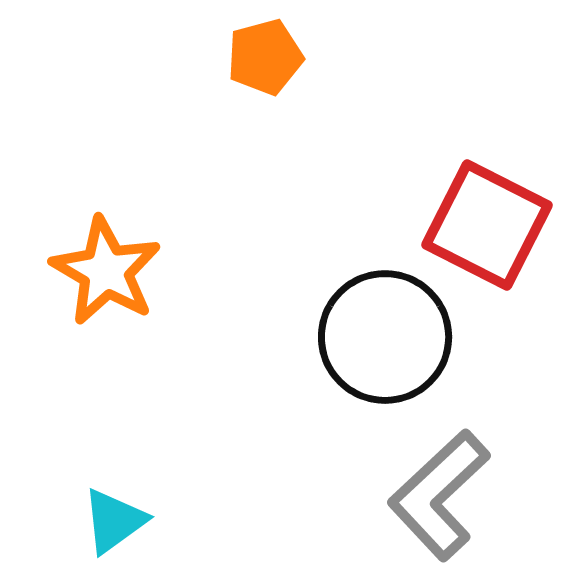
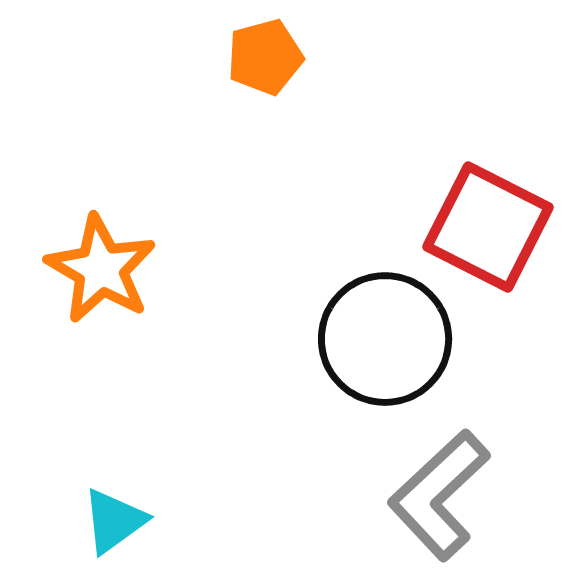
red square: moved 1 px right, 2 px down
orange star: moved 5 px left, 2 px up
black circle: moved 2 px down
